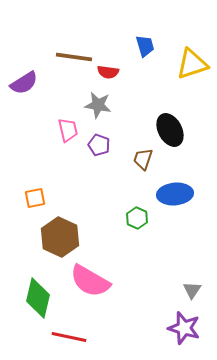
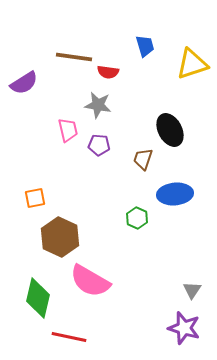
purple pentagon: rotated 15 degrees counterclockwise
